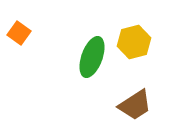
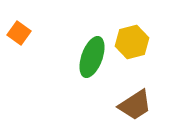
yellow hexagon: moved 2 px left
